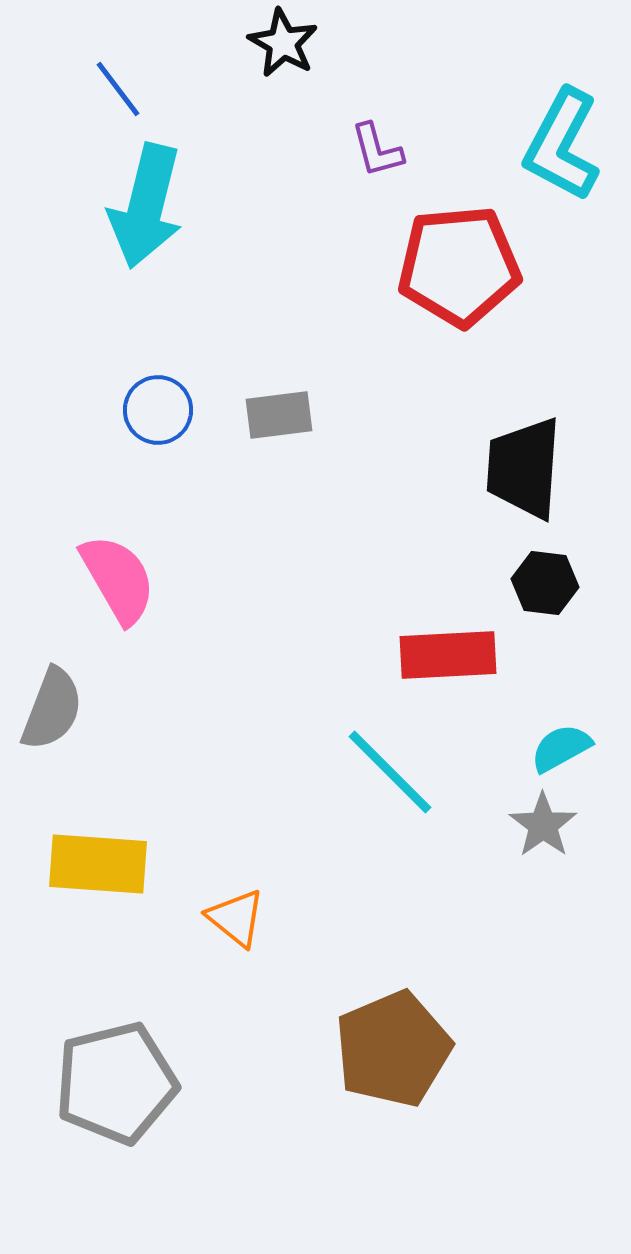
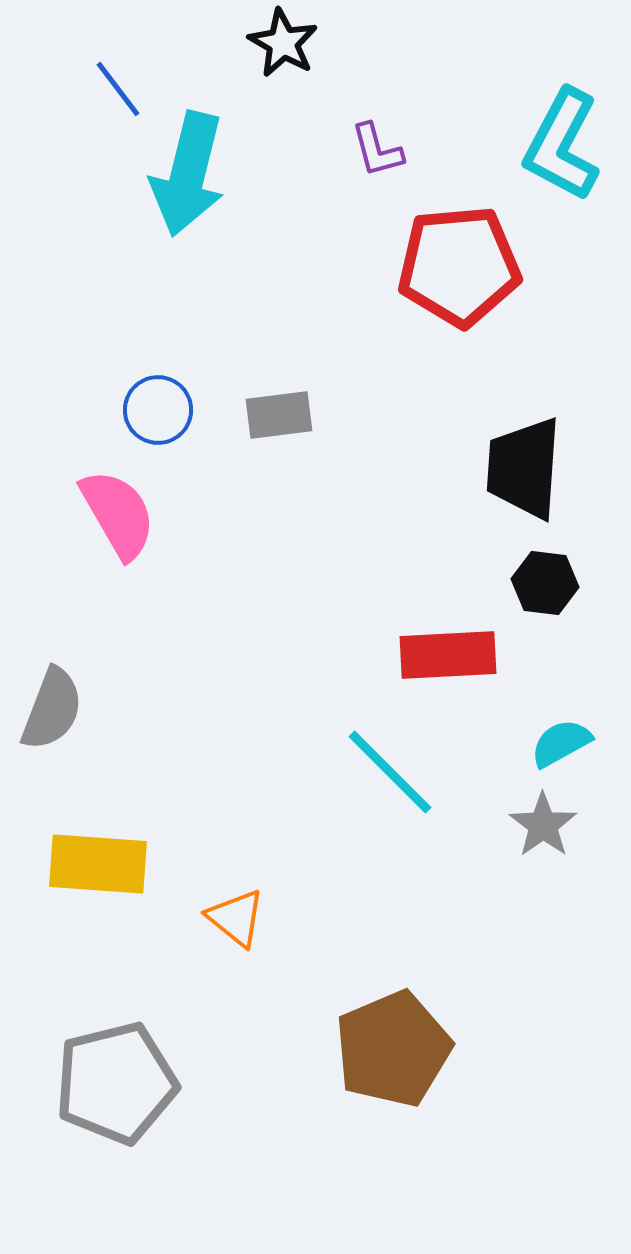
cyan arrow: moved 42 px right, 32 px up
pink semicircle: moved 65 px up
cyan semicircle: moved 5 px up
